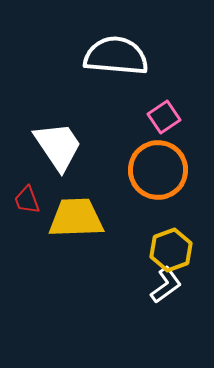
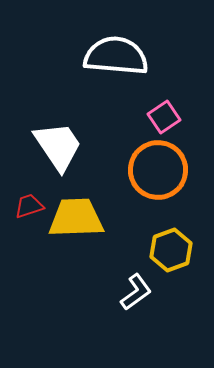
red trapezoid: moved 2 px right, 6 px down; rotated 92 degrees clockwise
white L-shape: moved 30 px left, 7 px down
